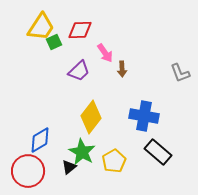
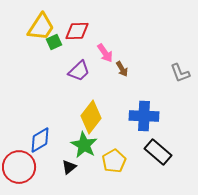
red diamond: moved 3 px left, 1 px down
brown arrow: rotated 28 degrees counterclockwise
blue cross: rotated 8 degrees counterclockwise
green star: moved 2 px right, 7 px up
red circle: moved 9 px left, 4 px up
